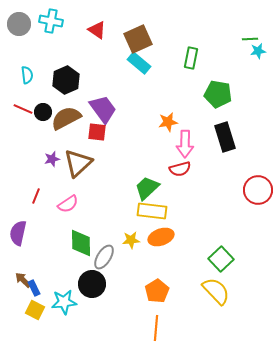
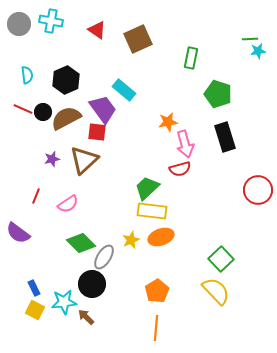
cyan rectangle at (139, 63): moved 15 px left, 27 px down
green pentagon at (218, 94): rotated 8 degrees clockwise
pink arrow at (185, 144): rotated 16 degrees counterclockwise
brown triangle at (78, 163): moved 6 px right, 3 px up
purple semicircle at (18, 233): rotated 65 degrees counterclockwise
yellow star at (131, 240): rotated 18 degrees counterclockwise
green diamond at (81, 243): rotated 44 degrees counterclockwise
brown arrow at (23, 280): moved 63 px right, 37 px down
